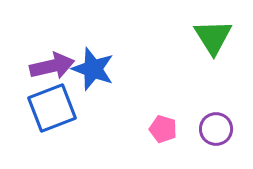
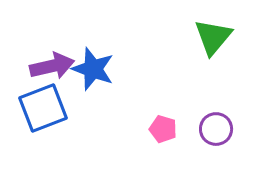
green triangle: rotated 12 degrees clockwise
blue square: moved 9 px left
